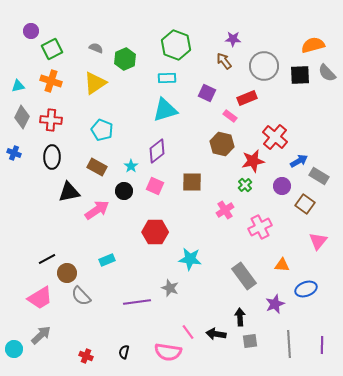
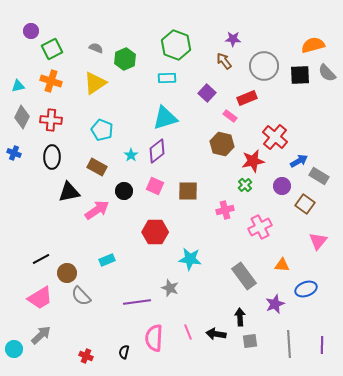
purple square at (207, 93): rotated 18 degrees clockwise
cyan triangle at (165, 110): moved 8 px down
cyan star at (131, 166): moved 11 px up
brown square at (192, 182): moved 4 px left, 9 px down
pink cross at (225, 210): rotated 18 degrees clockwise
black line at (47, 259): moved 6 px left
pink line at (188, 332): rotated 14 degrees clockwise
pink semicircle at (168, 352): moved 14 px left, 14 px up; rotated 84 degrees clockwise
